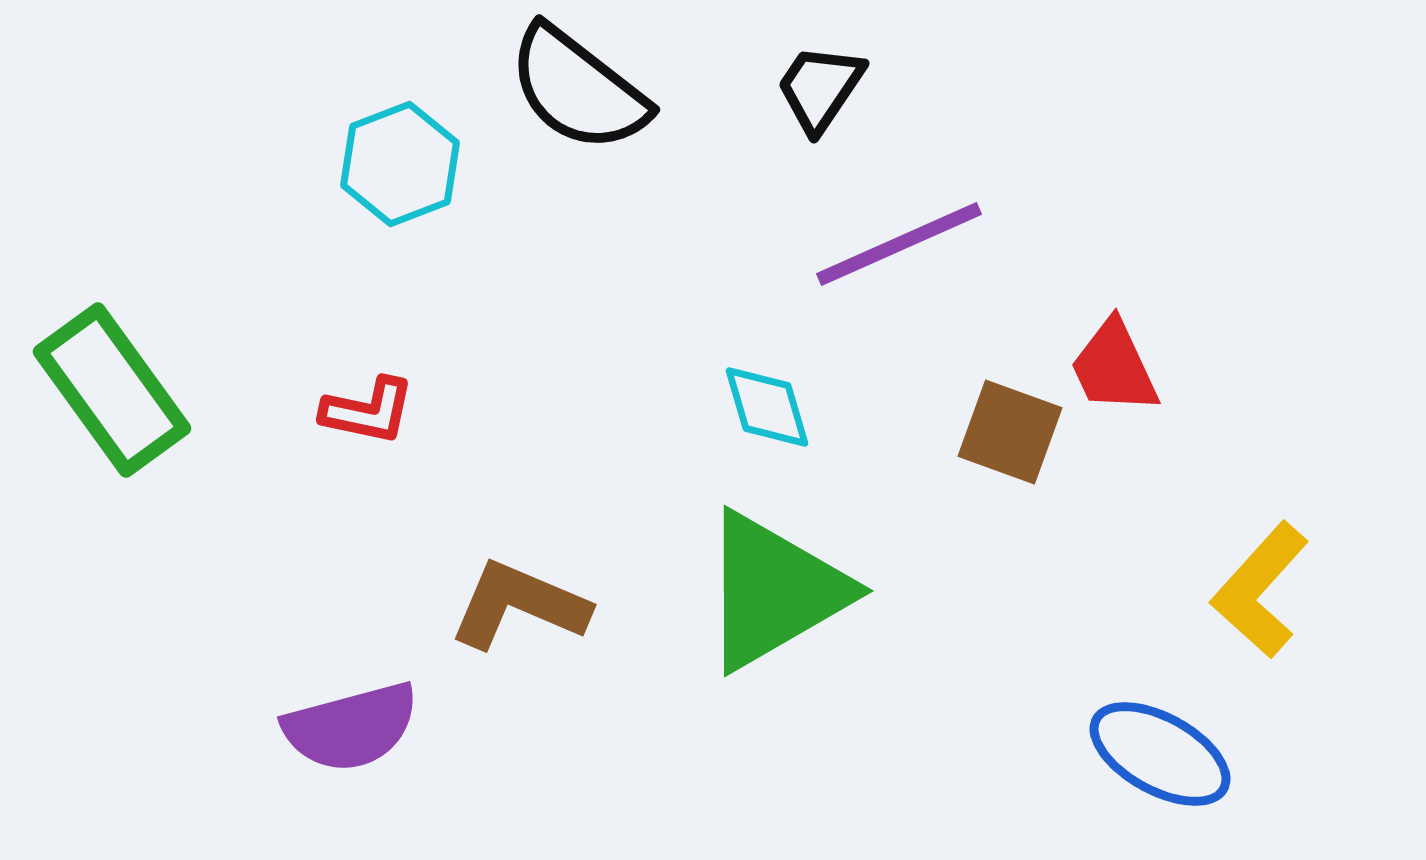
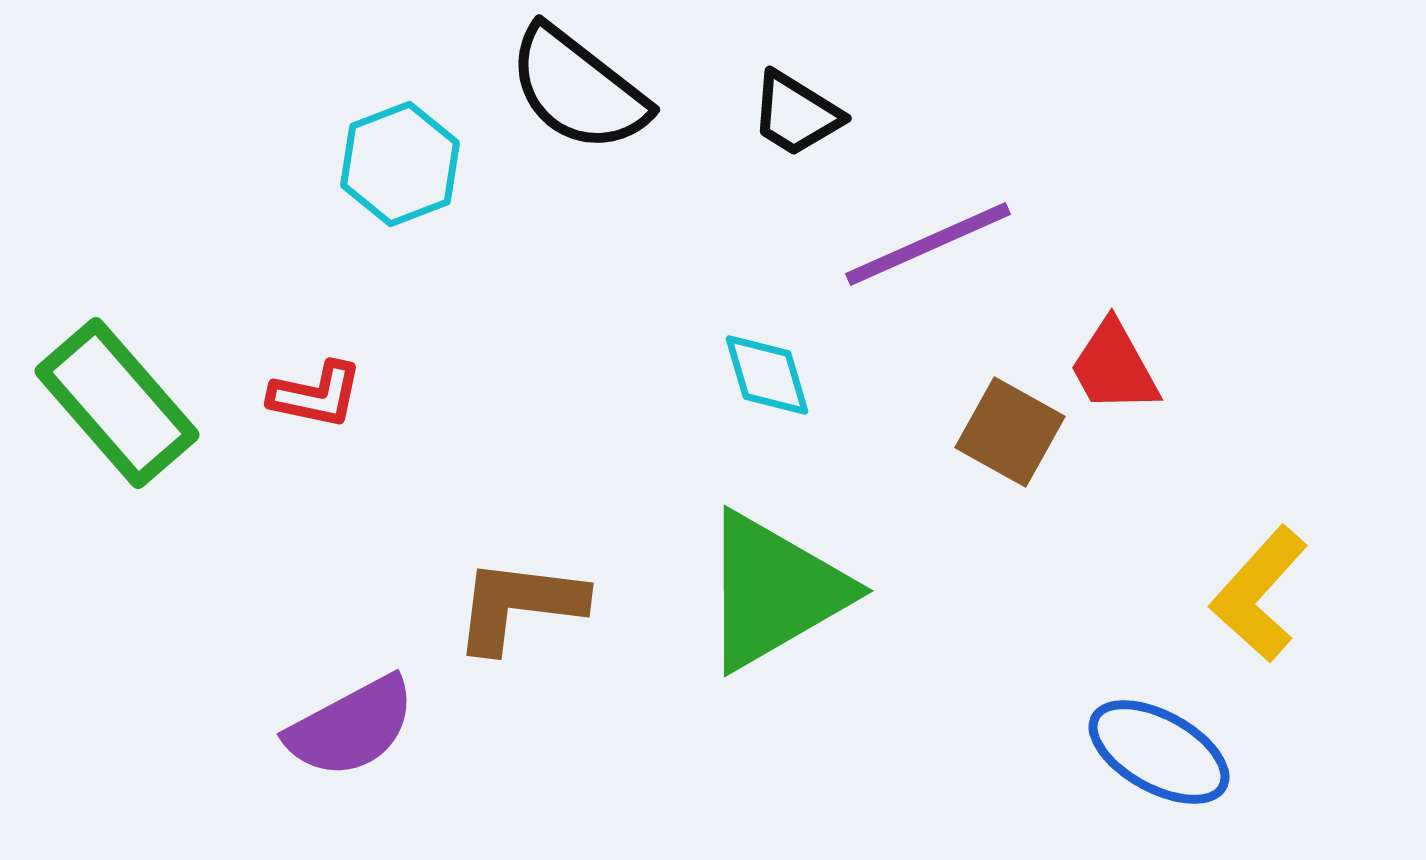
black trapezoid: moved 24 px left, 26 px down; rotated 92 degrees counterclockwise
purple line: moved 29 px right
red trapezoid: rotated 4 degrees counterclockwise
green rectangle: moved 5 px right, 13 px down; rotated 5 degrees counterclockwise
cyan diamond: moved 32 px up
red L-shape: moved 52 px left, 16 px up
brown square: rotated 9 degrees clockwise
yellow L-shape: moved 1 px left, 4 px down
brown L-shape: rotated 16 degrees counterclockwise
purple semicircle: rotated 13 degrees counterclockwise
blue ellipse: moved 1 px left, 2 px up
